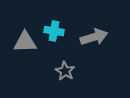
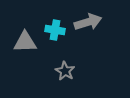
cyan cross: moved 1 px right, 1 px up
gray arrow: moved 6 px left, 15 px up
